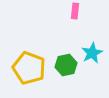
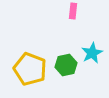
pink rectangle: moved 2 px left
yellow pentagon: moved 1 px right, 1 px down
